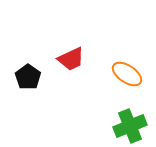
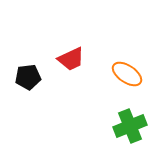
black pentagon: rotated 30 degrees clockwise
